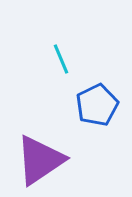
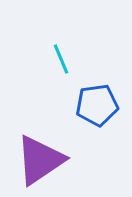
blue pentagon: rotated 18 degrees clockwise
